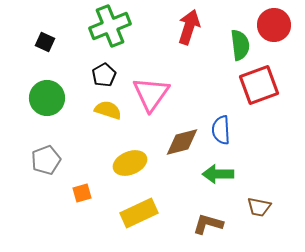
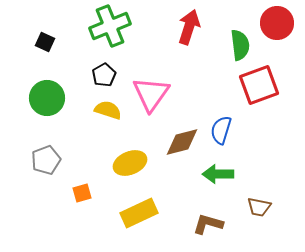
red circle: moved 3 px right, 2 px up
blue semicircle: rotated 20 degrees clockwise
